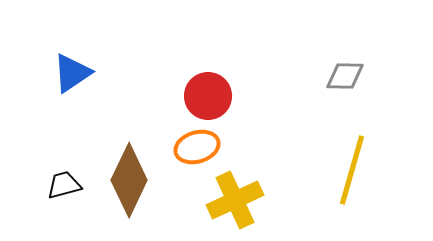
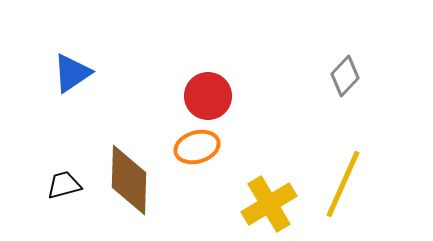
gray diamond: rotated 48 degrees counterclockwise
yellow line: moved 9 px left, 14 px down; rotated 8 degrees clockwise
brown diamond: rotated 24 degrees counterclockwise
yellow cross: moved 34 px right, 4 px down; rotated 6 degrees counterclockwise
